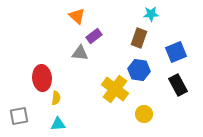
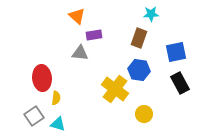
purple rectangle: moved 1 px up; rotated 28 degrees clockwise
blue square: rotated 10 degrees clockwise
black rectangle: moved 2 px right, 2 px up
gray square: moved 15 px right; rotated 24 degrees counterclockwise
cyan triangle: rotated 21 degrees clockwise
